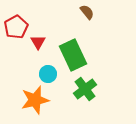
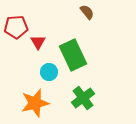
red pentagon: rotated 25 degrees clockwise
cyan circle: moved 1 px right, 2 px up
green cross: moved 2 px left, 9 px down
orange star: moved 3 px down
